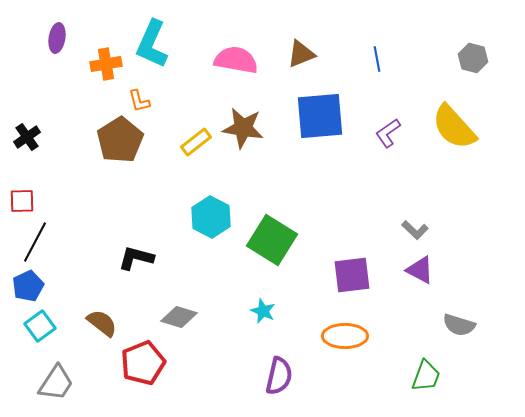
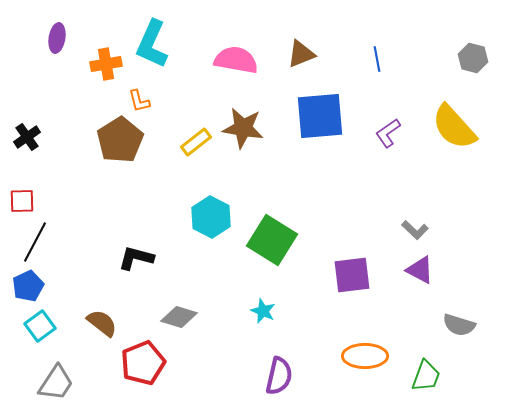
orange ellipse: moved 20 px right, 20 px down
